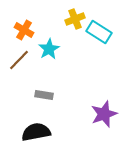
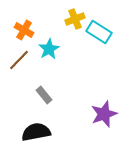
gray rectangle: rotated 42 degrees clockwise
